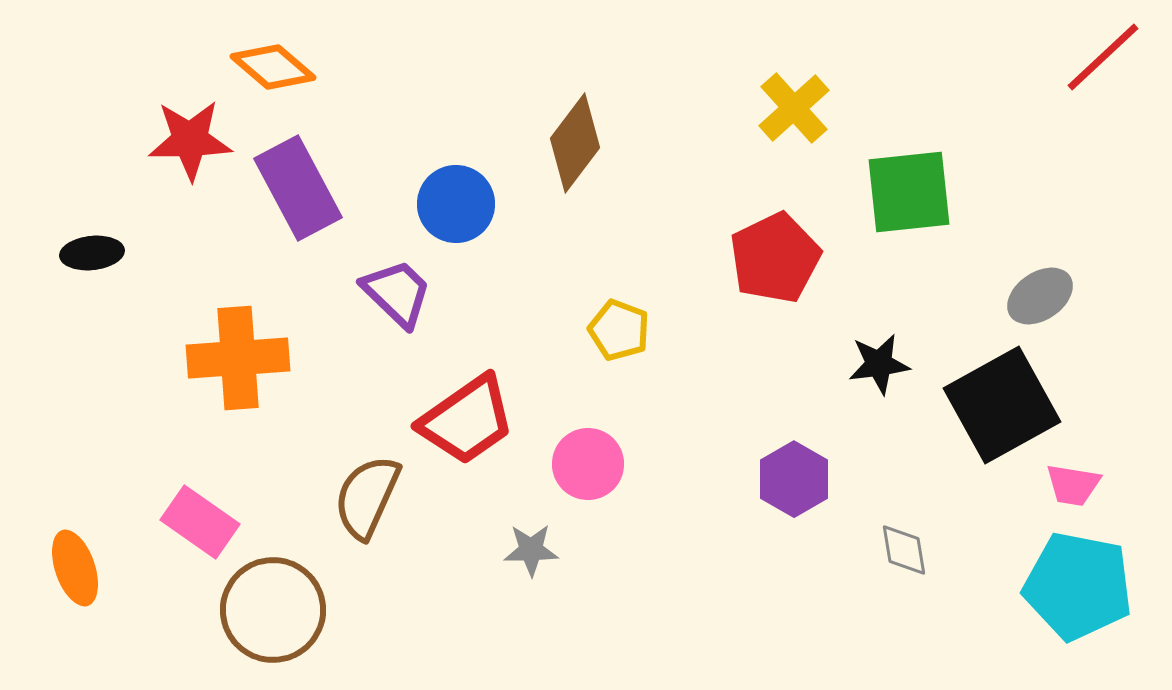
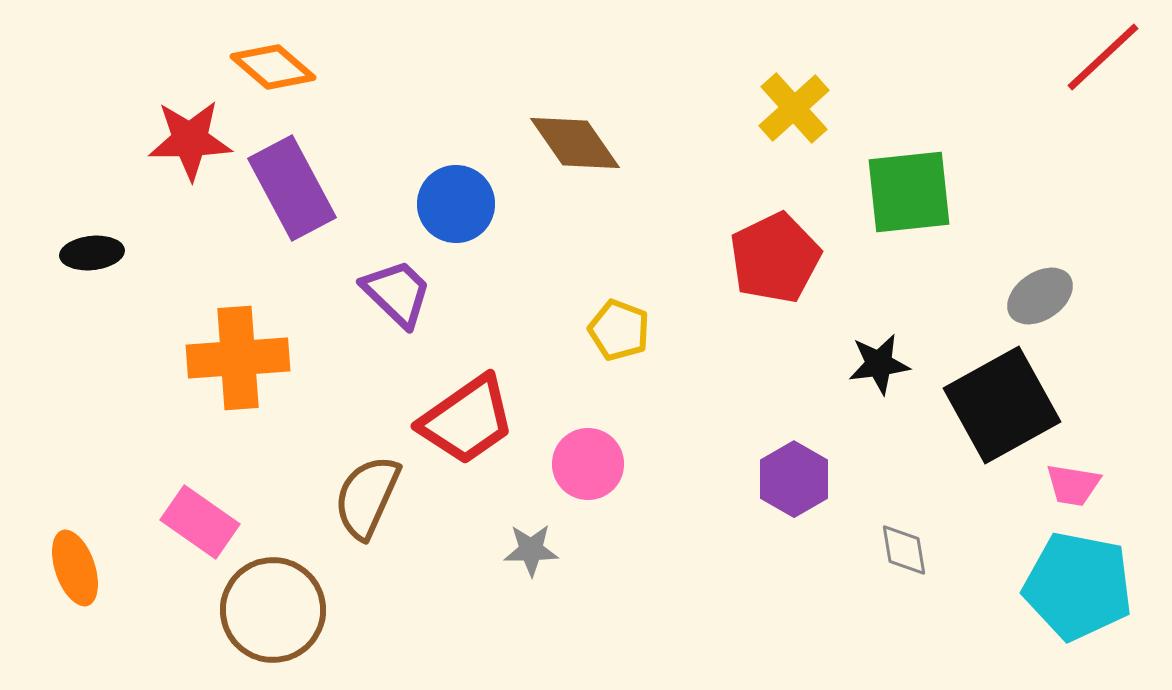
brown diamond: rotated 72 degrees counterclockwise
purple rectangle: moved 6 px left
